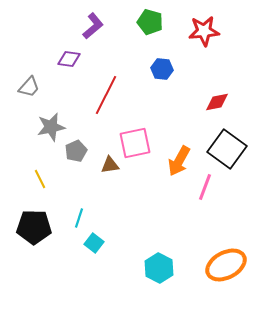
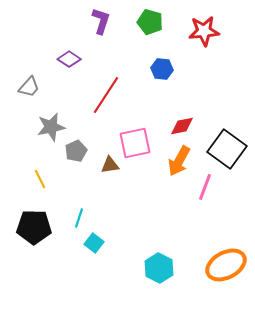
purple L-shape: moved 8 px right, 5 px up; rotated 32 degrees counterclockwise
purple diamond: rotated 25 degrees clockwise
red line: rotated 6 degrees clockwise
red diamond: moved 35 px left, 24 px down
